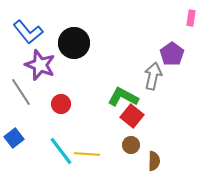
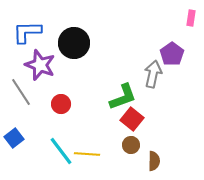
blue L-shape: moved 1 px left; rotated 128 degrees clockwise
gray arrow: moved 2 px up
green L-shape: rotated 132 degrees clockwise
red square: moved 3 px down
